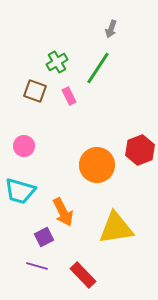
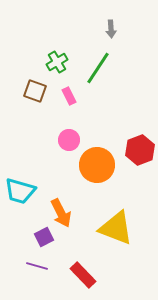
gray arrow: rotated 24 degrees counterclockwise
pink circle: moved 45 px right, 6 px up
orange arrow: moved 2 px left, 1 px down
yellow triangle: rotated 30 degrees clockwise
